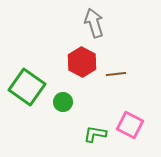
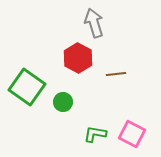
red hexagon: moved 4 px left, 4 px up
pink square: moved 2 px right, 9 px down
